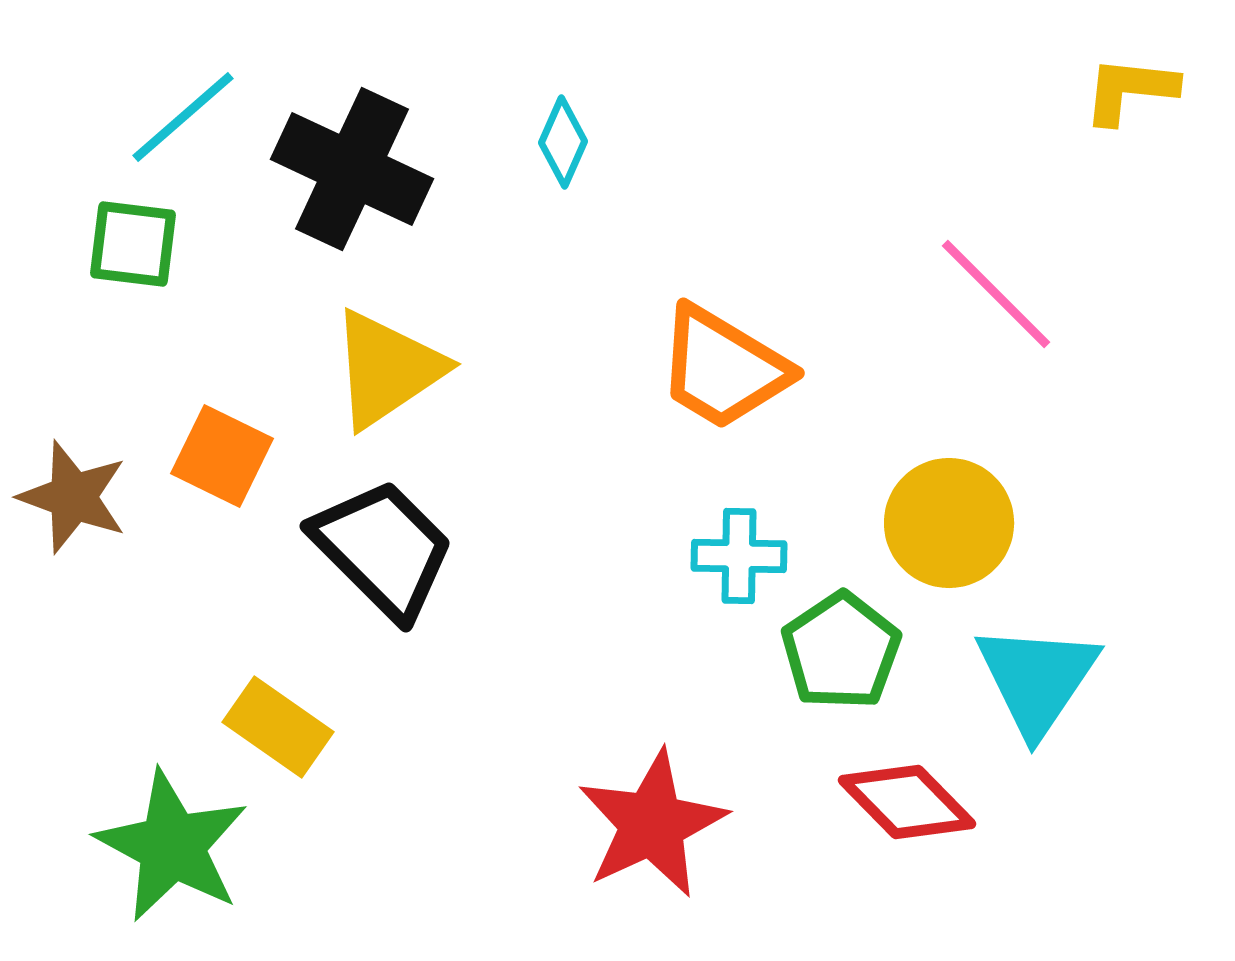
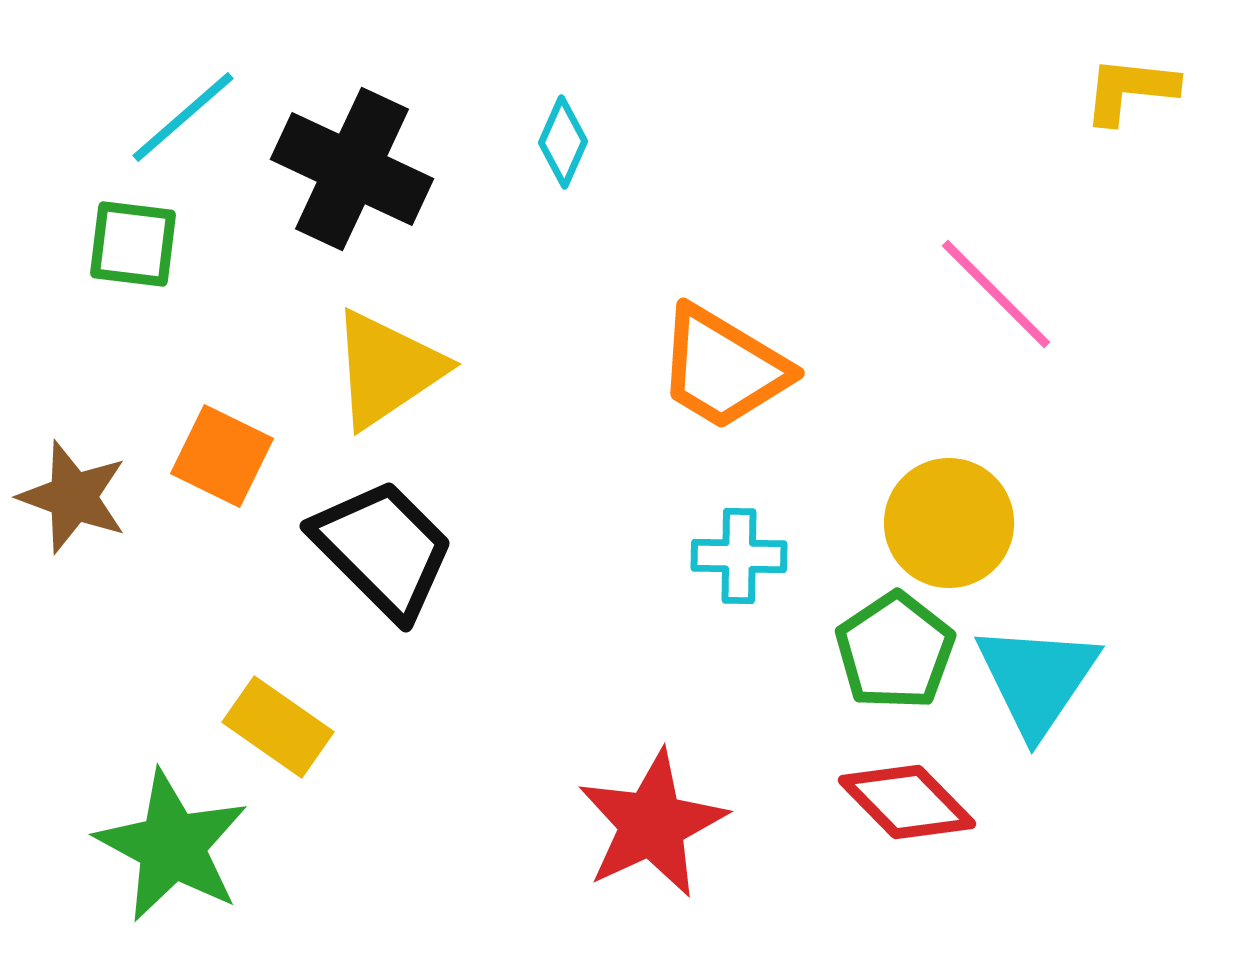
green pentagon: moved 54 px right
